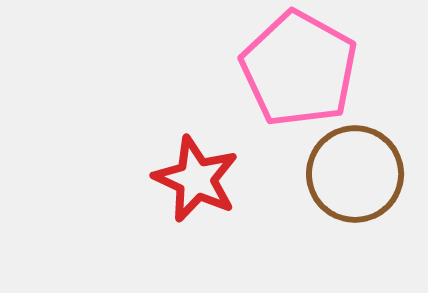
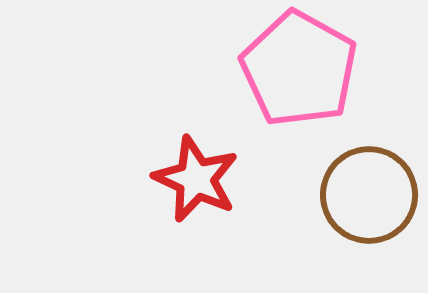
brown circle: moved 14 px right, 21 px down
